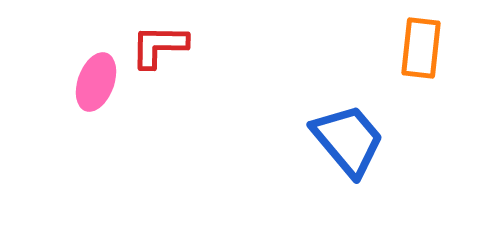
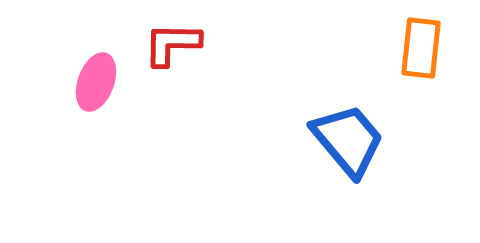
red L-shape: moved 13 px right, 2 px up
